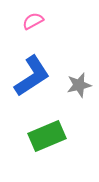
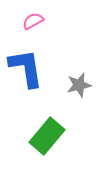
blue L-shape: moved 6 px left, 8 px up; rotated 66 degrees counterclockwise
green rectangle: rotated 27 degrees counterclockwise
